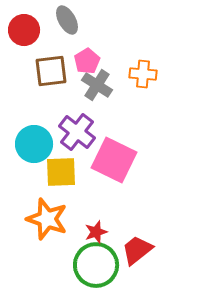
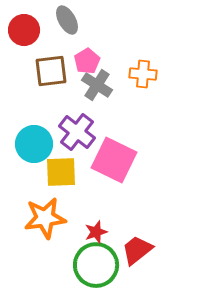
orange star: moved 2 px left, 1 px up; rotated 27 degrees counterclockwise
